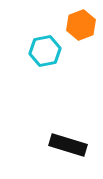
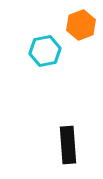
black rectangle: rotated 69 degrees clockwise
